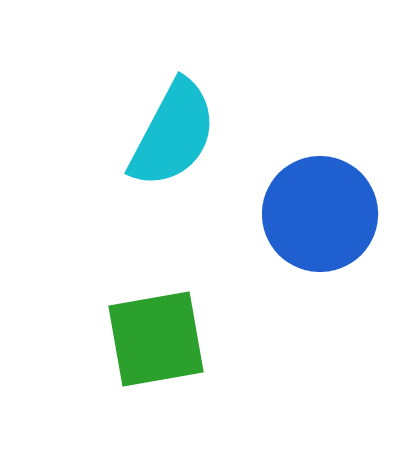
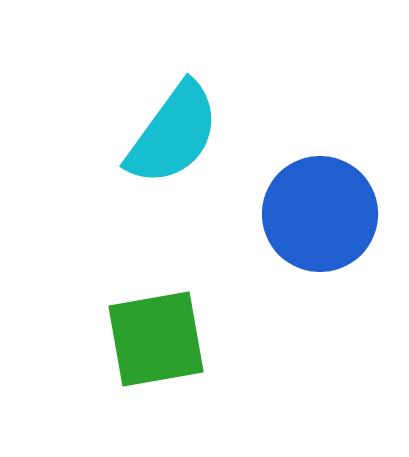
cyan semicircle: rotated 8 degrees clockwise
